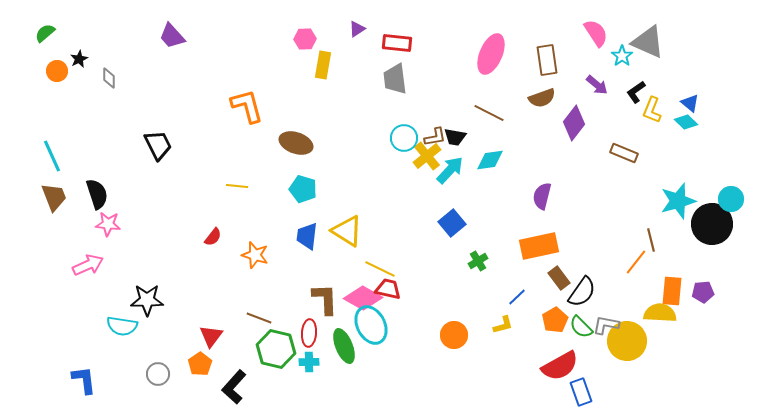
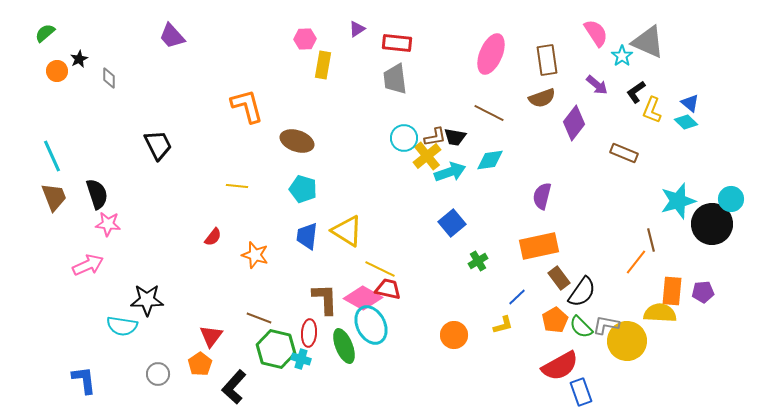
brown ellipse at (296, 143): moved 1 px right, 2 px up
cyan arrow at (450, 170): moved 2 px down; rotated 28 degrees clockwise
cyan cross at (309, 362): moved 8 px left, 3 px up; rotated 18 degrees clockwise
